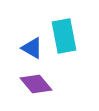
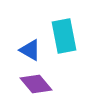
blue triangle: moved 2 px left, 2 px down
